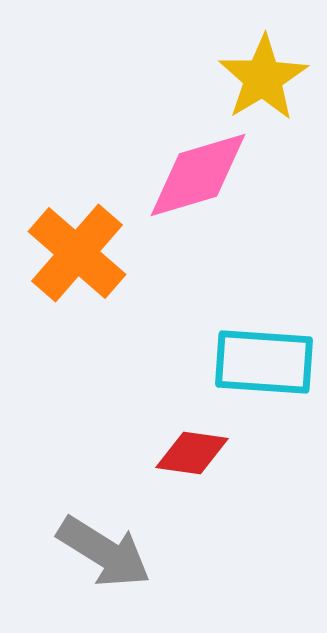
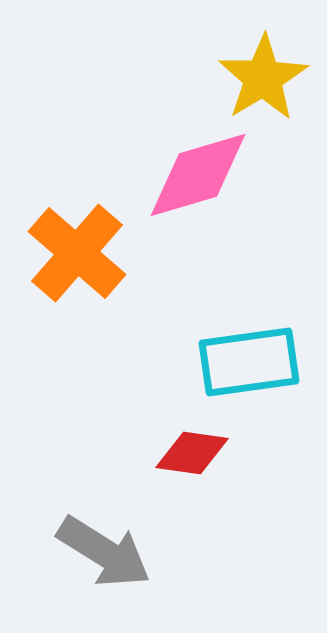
cyan rectangle: moved 15 px left; rotated 12 degrees counterclockwise
